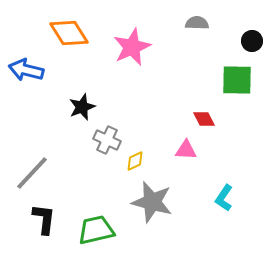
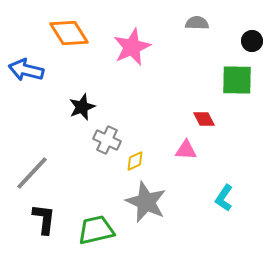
gray star: moved 6 px left; rotated 9 degrees clockwise
